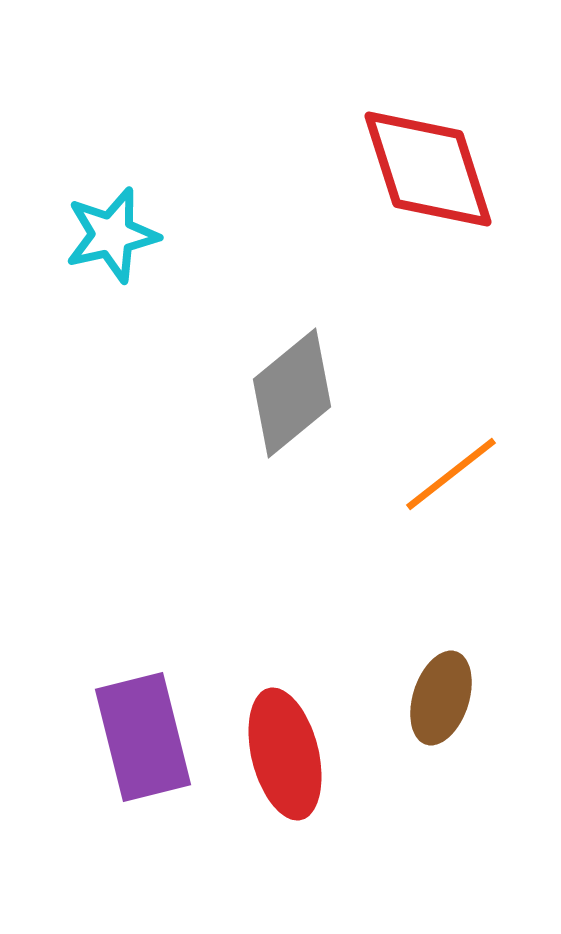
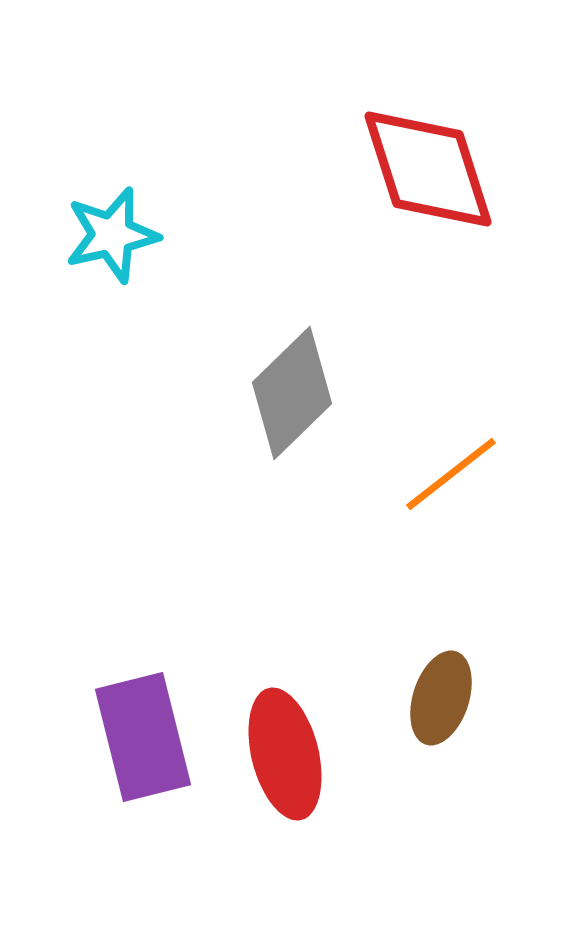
gray diamond: rotated 5 degrees counterclockwise
